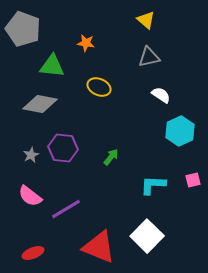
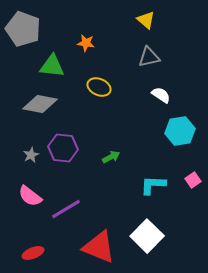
cyan hexagon: rotated 16 degrees clockwise
green arrow: rotated 24 degrees clockwise
pink square: rotated 21 degrees counterclockwise
